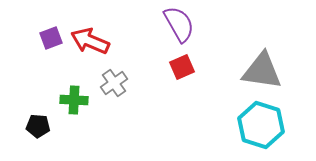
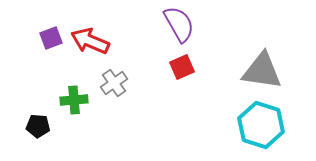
green cross: rotated 8 degrees counterclockwise
